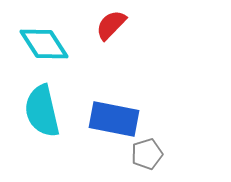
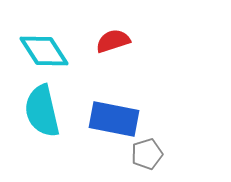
red semicircle: moved 2 px right, 16 px down; rotated 28 degrees clockwise
cyan diamond: moved 7 px down
